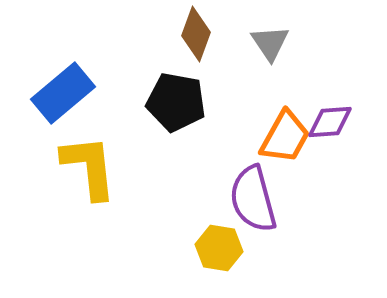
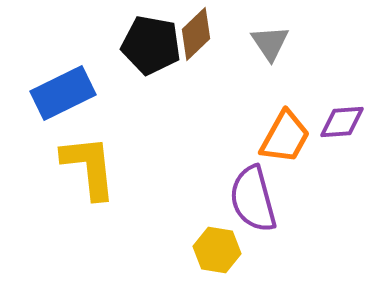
brown diamond: rotated 26 degrees clockwise
blue rectangle: rotated 14 degrees clockwise
black pentagon: moved 25 px left, 57 px up
purple diamond: moved 12 px right
yellow hexagon: moved 2 px left, 2 px down
